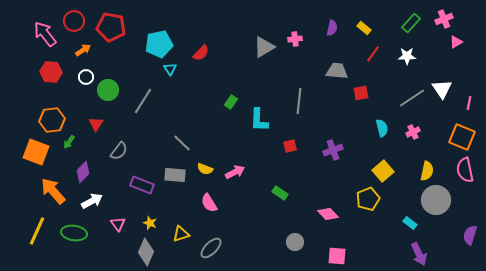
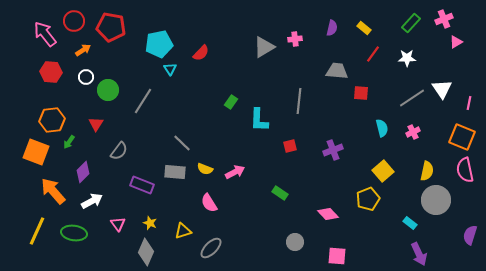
white star at (407, 56): moved 2 px down
red square at (361, 93): rotated 14 degrees clockwise
gray rectangle at (175, 175): moved 3 px up
yellow triangle at (181, 234): moved 2 px right, 3 px up
